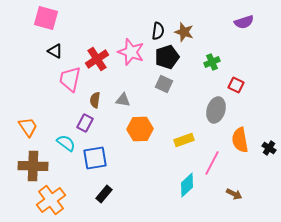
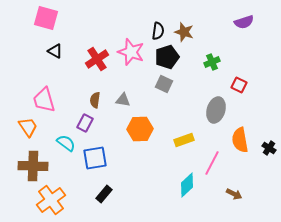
pink trapezoid: moved 26 px left, 21 px down; rotated 28 degrees counterclockwise
red square: moved 3 px right
